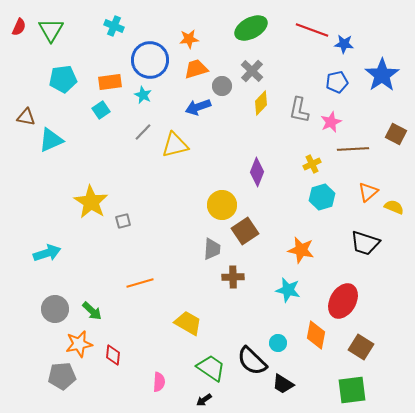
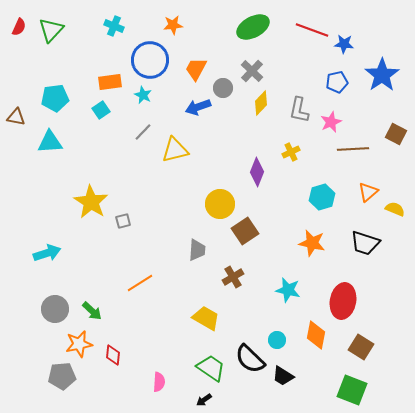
green ellipse at (251, 28): moved 2 px right, 1 px up
green triangle at (51, 30): rotated 12 degrees clockwise
orange star at (189, 39): moved 16 px left, 14 px up
orange trapezoid at (196, 69): rotated 45 degrees counterclockwise
cyan pentagon at (63, 79): moved 8 px left, 19 px down
gray circle at (222, 86): moved 1 px right, 2 px down
brown triangle at (26, 117): moved 10 px left
cyan triangle at (51, 140): moved 1 px left, 2 px down; rotated 20 degrees clockwise
yellow triangle at (175, 145): moved 5 px down
yellow cross at (312, 164): moved 21 px left, 12 px up
yellow circle at (222, 205): moved 2 px left, 1 px up
yellow semicircle at (394, 207): moved 1 px right, 2 px down
gray trapezoid at (212, 249): moved 15 px left, 1 px down
orange star at (301, 250): moved 11 px right, 7 px up
brown cross at (233, 277): rotated 30 degrees counterclockwise
orange line at (140, 283): rotated 16 degrees counterclockwise
red ellipse at (343, 301): rotated 20 degrees counterclockwise
yellow trapezoid at (188, 323): moved 18 px right, 5 px up
cyan circle at (278, 343): moved 1 px left, 3 px up
black semicircle at (252, 361): moved 2 px left, 2 px up
black trapezoid at (283, 384): moved 8 px up
green square at (352, 390): rotated 28 degrees clockwise
